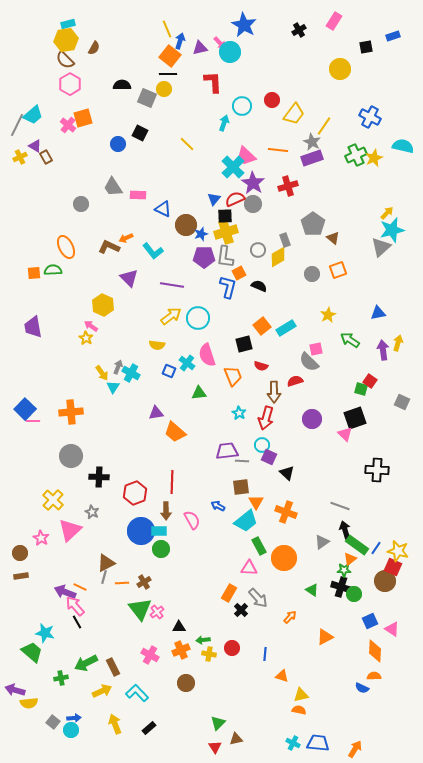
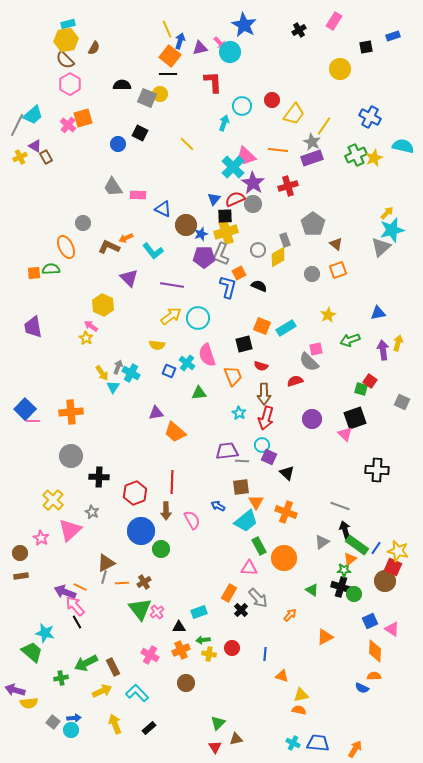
yellow circle at (164, 89): moved 4 px left, 5 px down
gray circle at (81, 204): moved 2 px right, 19 px down
brown triangle at (333, 238): moved 3 px right, 6 px down
gray L-shape at (225, 257): moved 4 px left, 3 px up; rotated 15 degrees clockwise
green semicircle at (53, 270): moved 2 px left, 1 px up
orange square at (262, 326): rotated 30 degrees counterclockwise
green arrow at (350, 340): rotated 54 degrees counterclockwise
brown arrow at (274, 392): moved 10 px left, 2 px down
cyan rectangle at (159, 531): moved 40 px right, 81 px down; rotated 21 degrees counterclockwise
orange arrow at (290, 617): moved 2 px up
